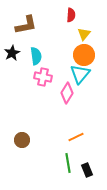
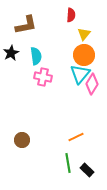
black star: moved 1 px left
pink diamond: moved 25 px right, 9 px up
black rectangle: rotated 24 degrees counterclockwise
